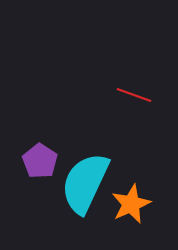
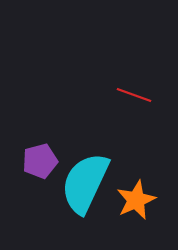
purple pentagon: rotated 24 degrees clockwise
orange star: moved 5 px right, 4 px up
